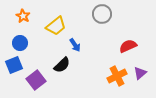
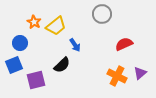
orange star: moved 11 px right, 6 px down
red semicircle: moved 4 px left, 2 px up
orange cross: rotated 36 degrees counterclockwise
purple square: rotated 24 degrees clockwise
